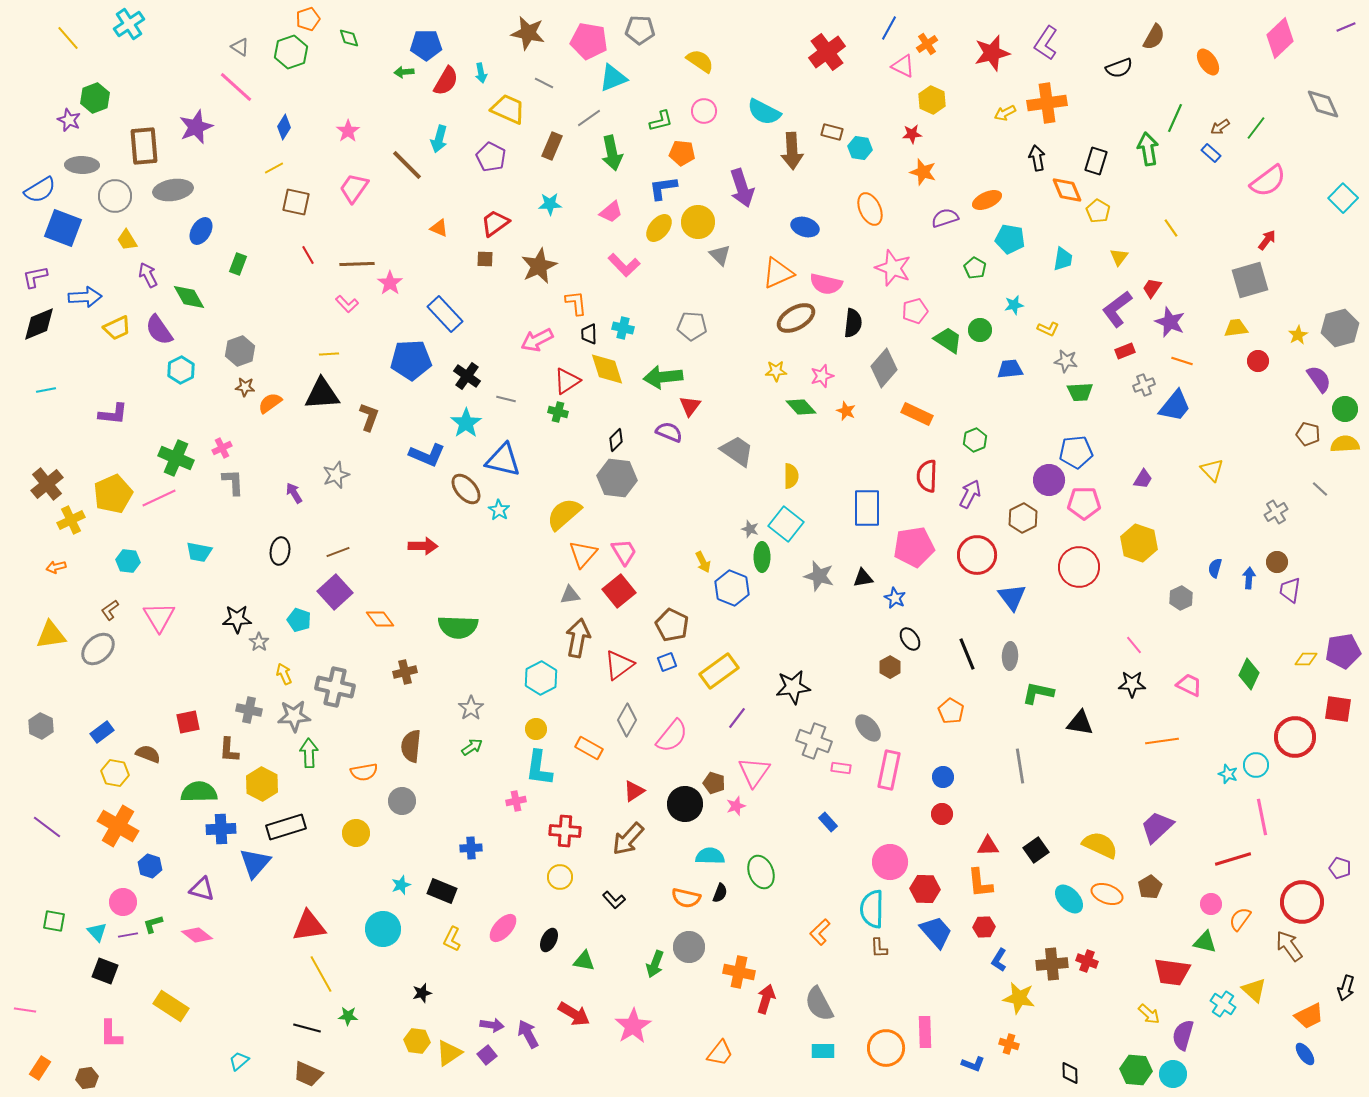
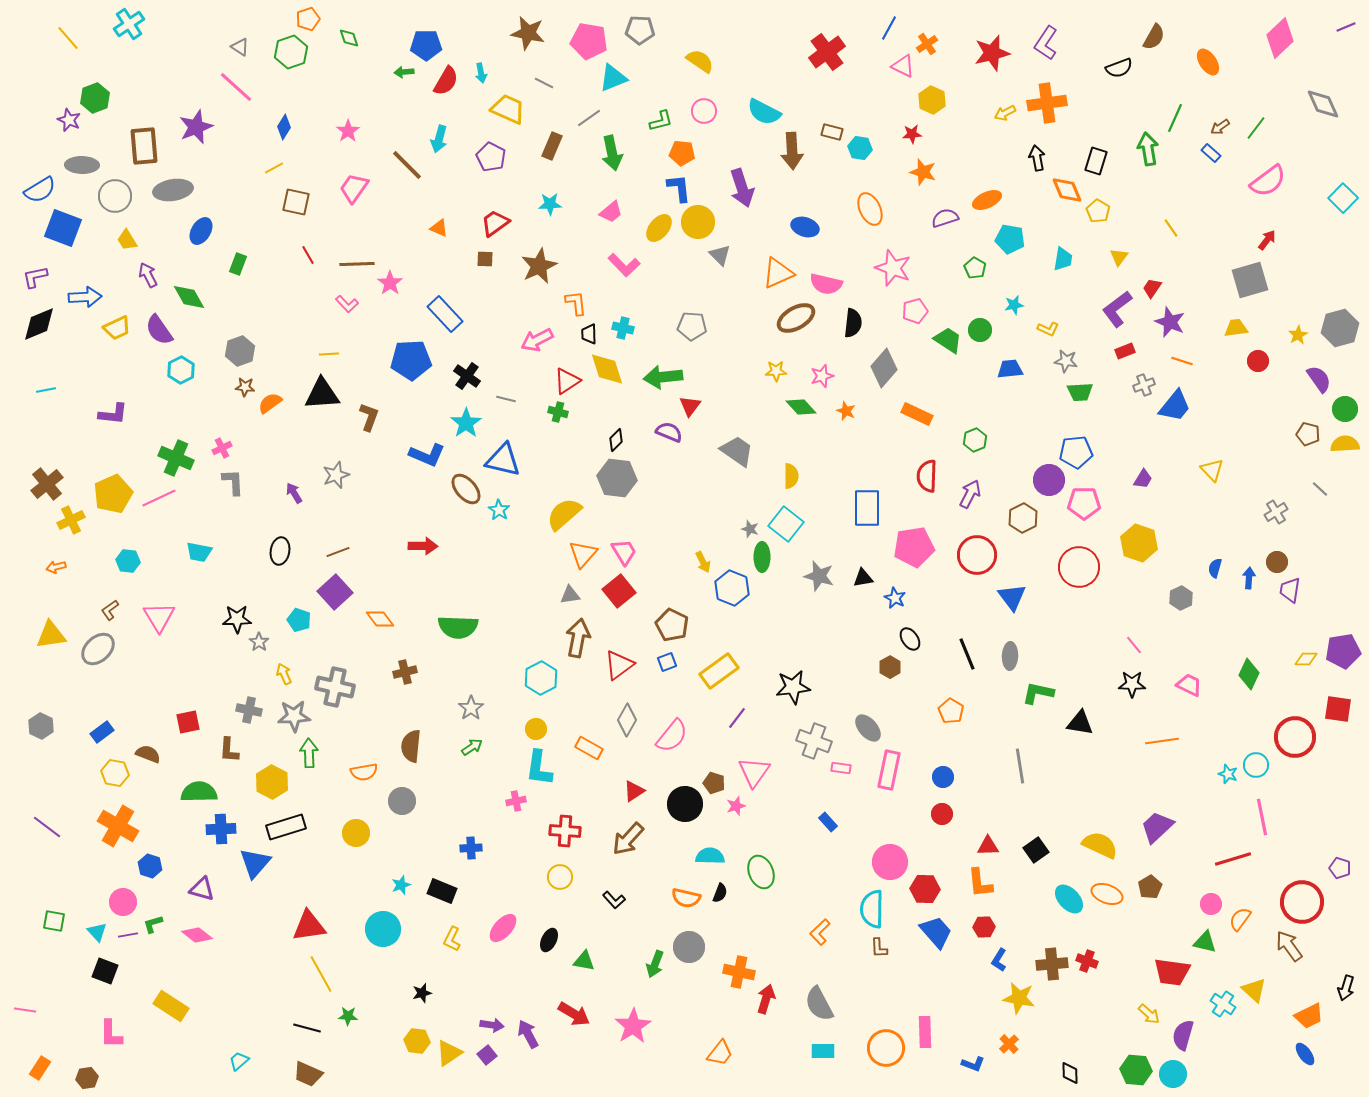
blue L-shape at (663, 188): moved 16 px right; rotated 92 degrees clockwise
yellow hexagon at (262, 784): moved 10 px right, 2 px up
orange cross at (1009, 1044): rotated 30 degrees clockwise
